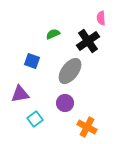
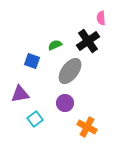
green semicircle: moved 2 px right, 11 px down
